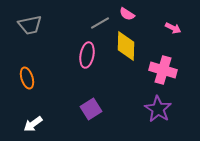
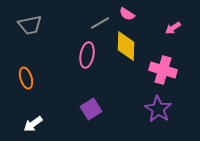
pink arrow: rotated 119 degrees clockwise
orange ellipse: moved 1 px left
